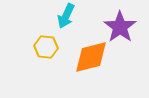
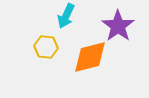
purple star: moved 2 px left, 1 px up
orange diamond: moved 1 px left
